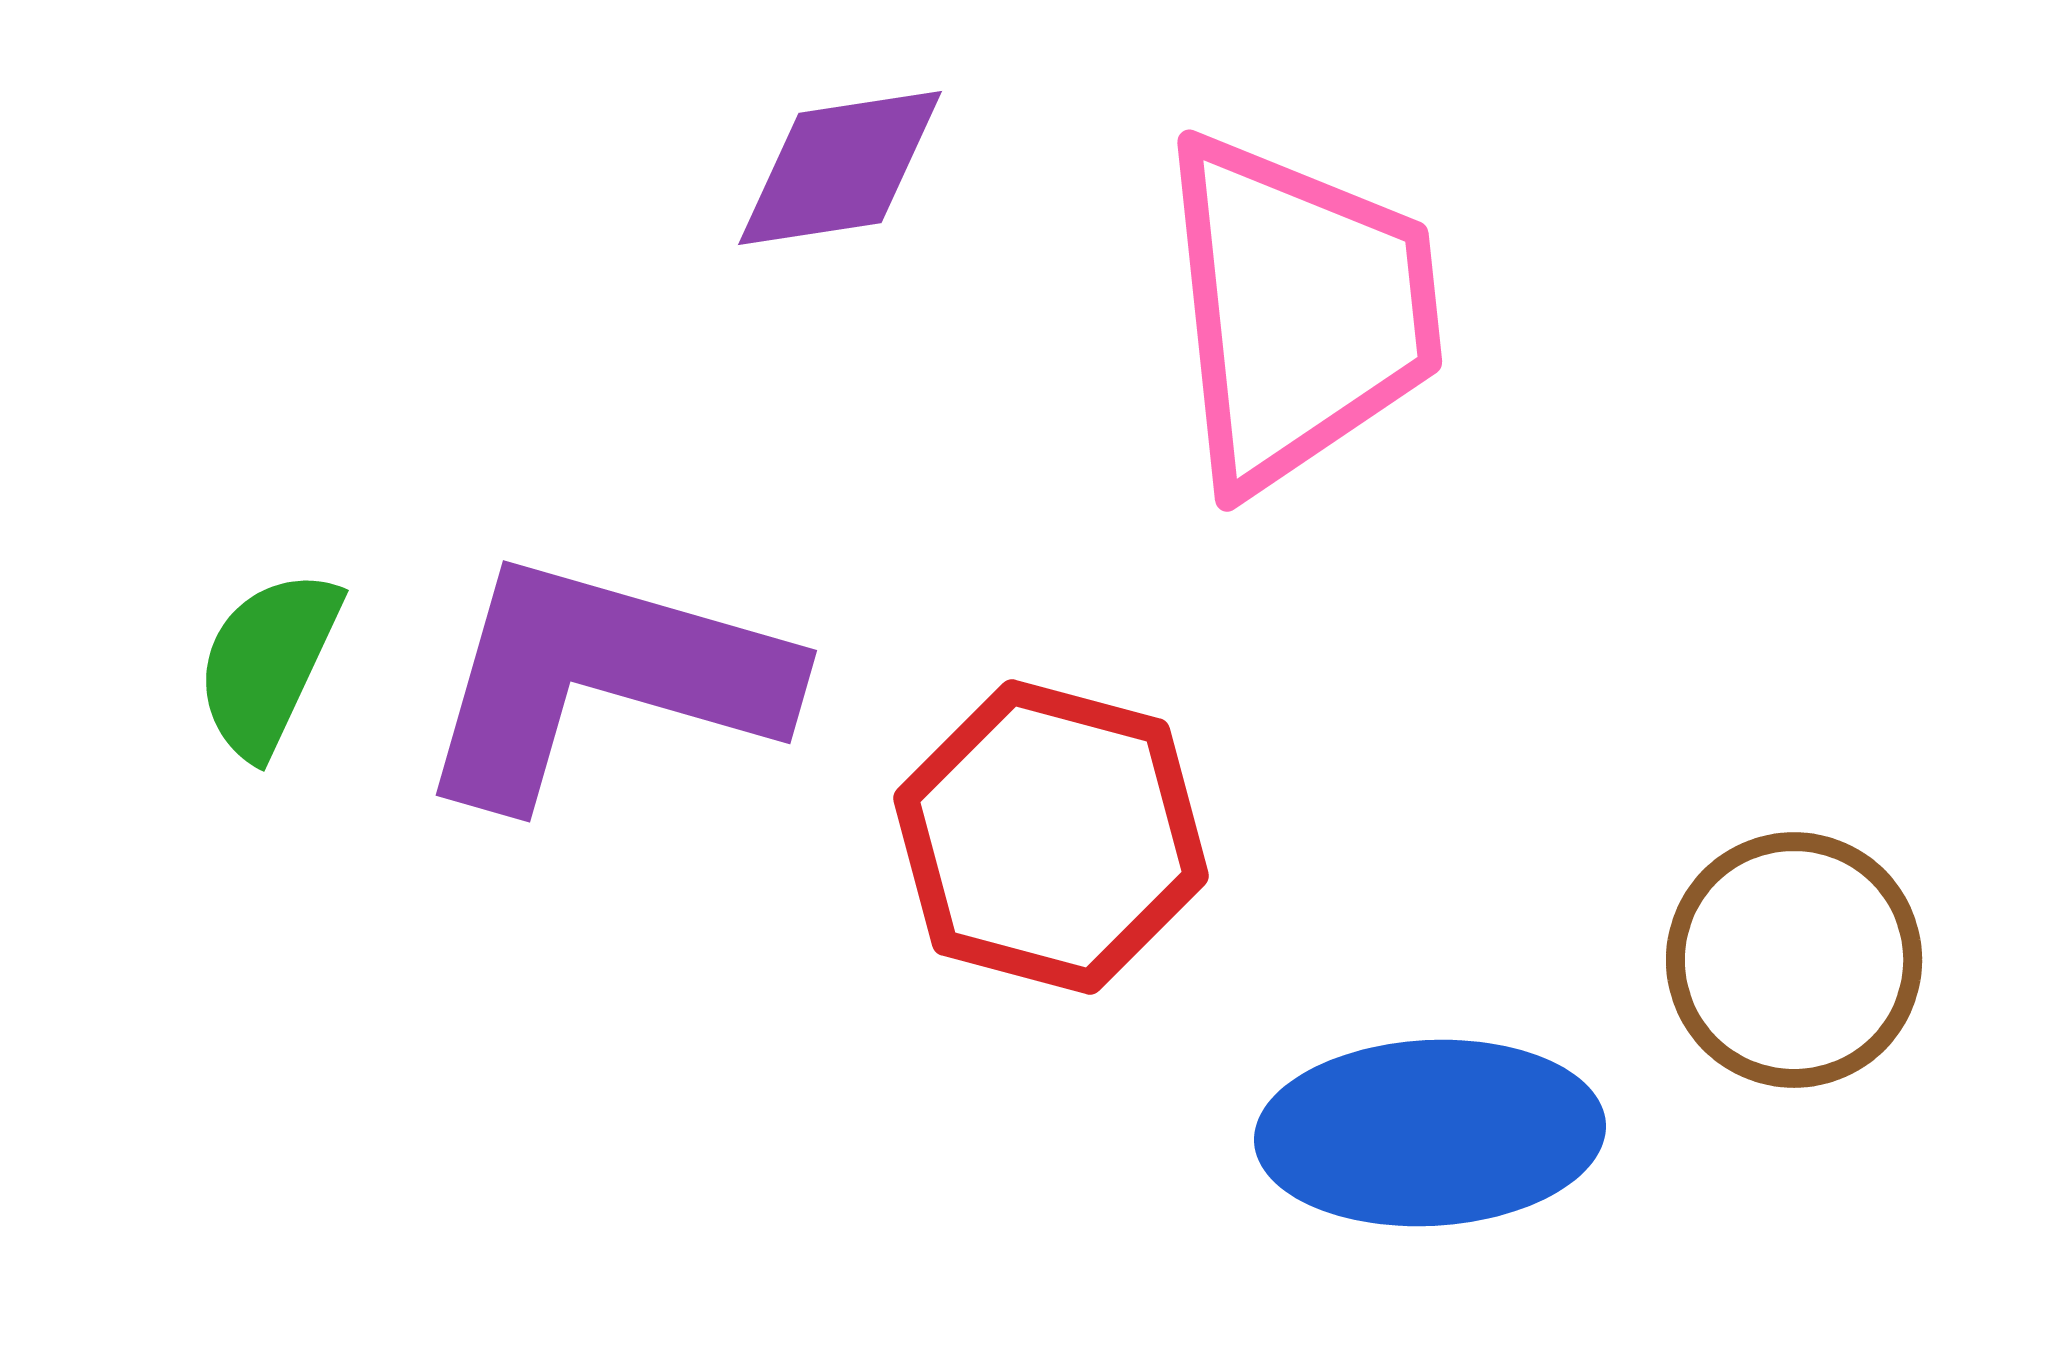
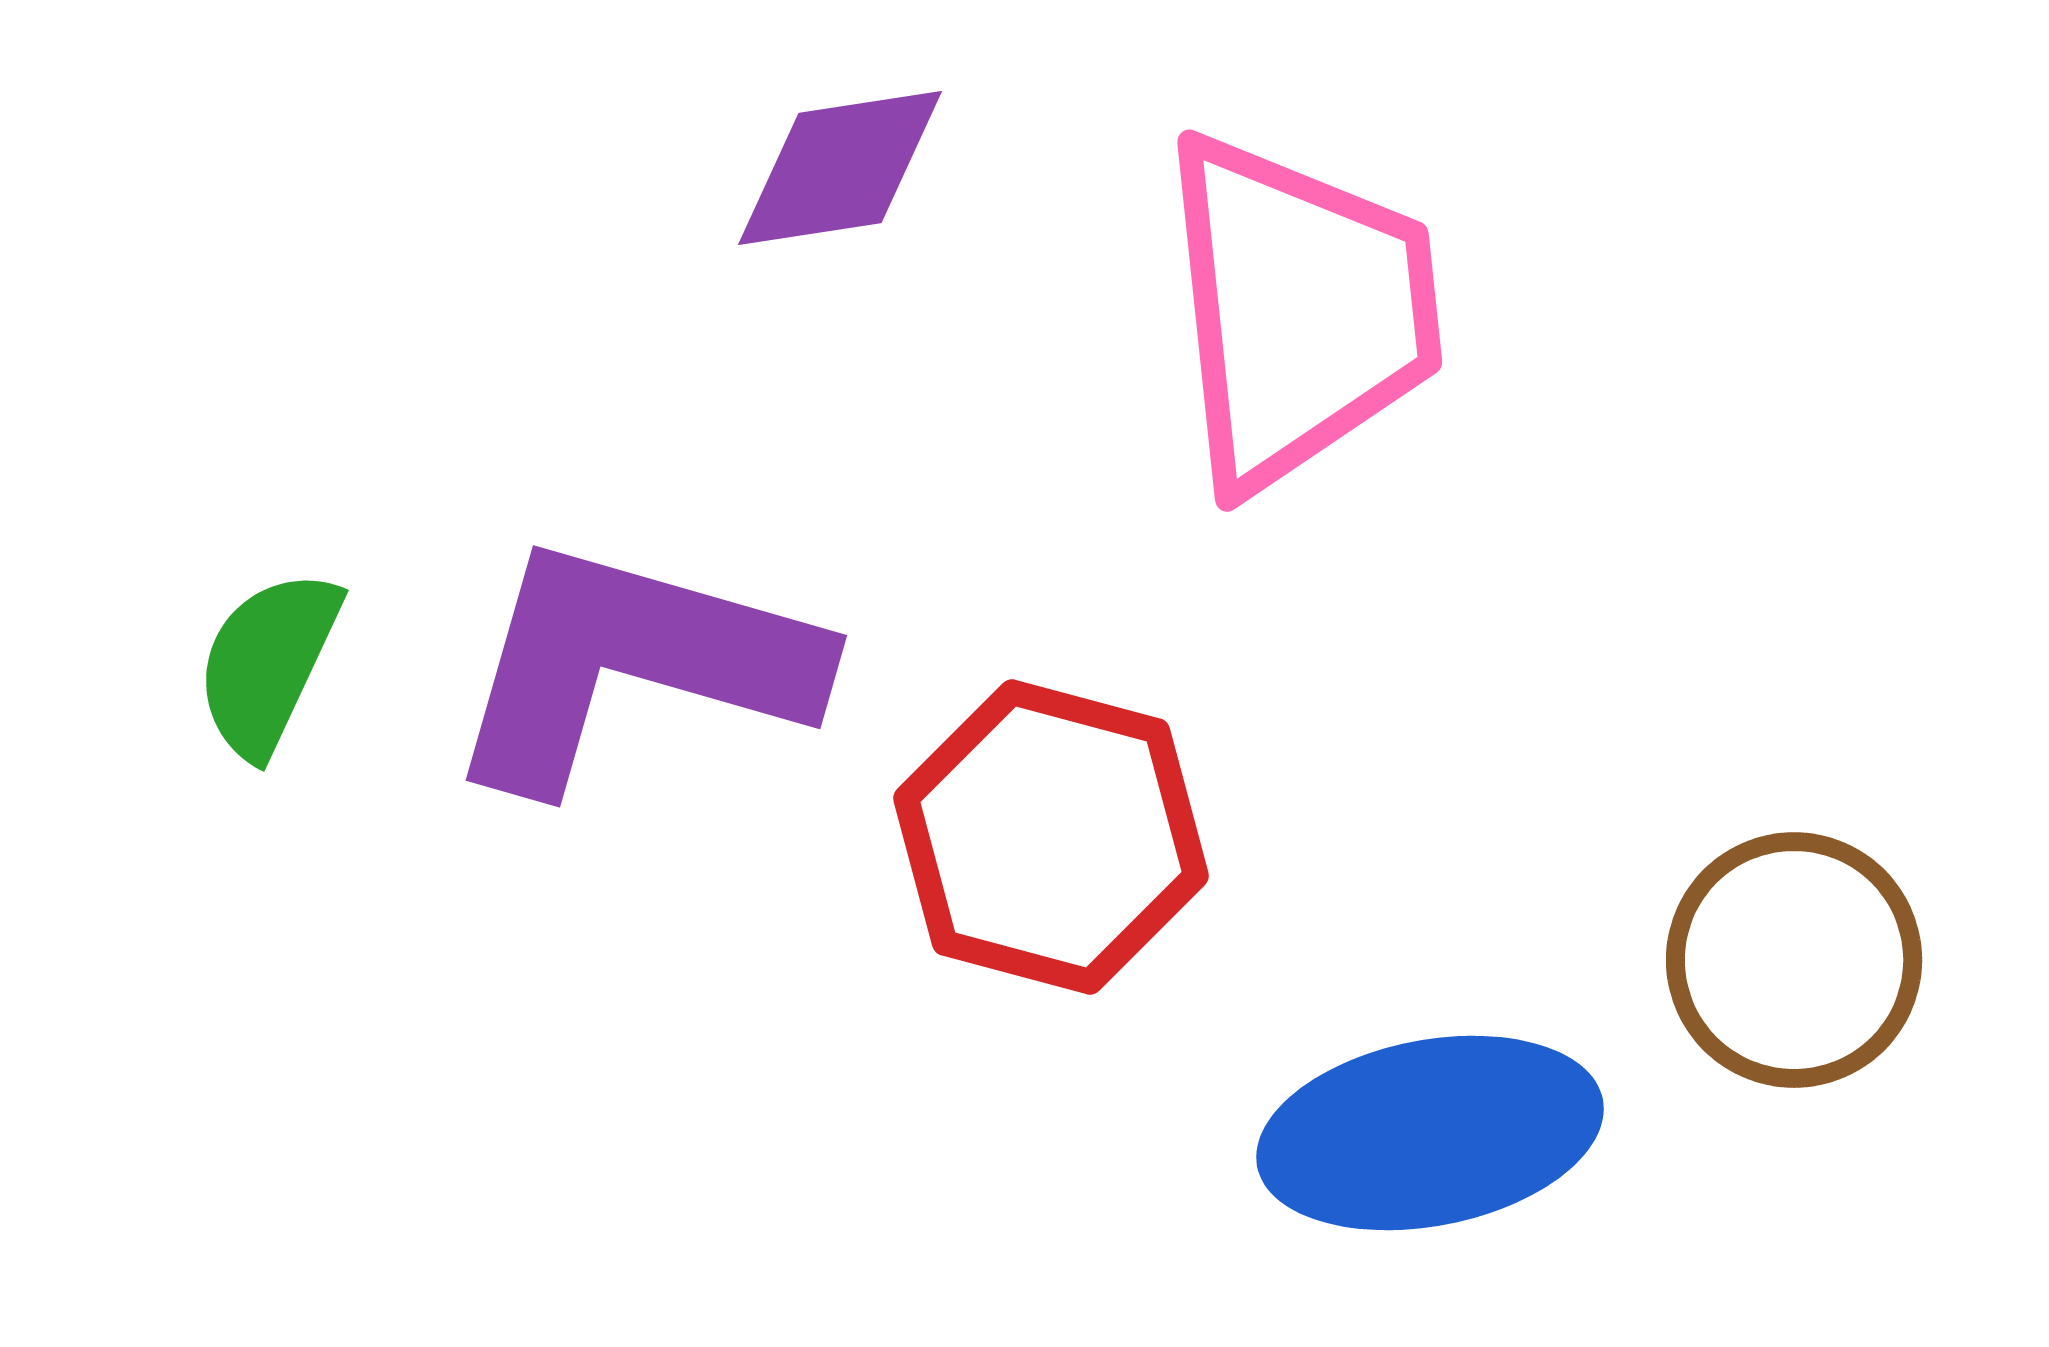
purple L-shape: moved 30 px right, 15 px up
blue ellipse: rotated 8 degrees counterclockwise
